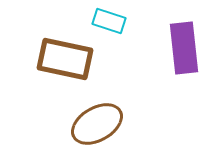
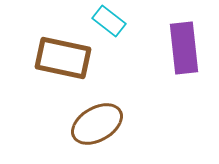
cyan rectangle: rotated 20 degrees clockwise
brown rectangle: moved 2 px left, 1 px up
